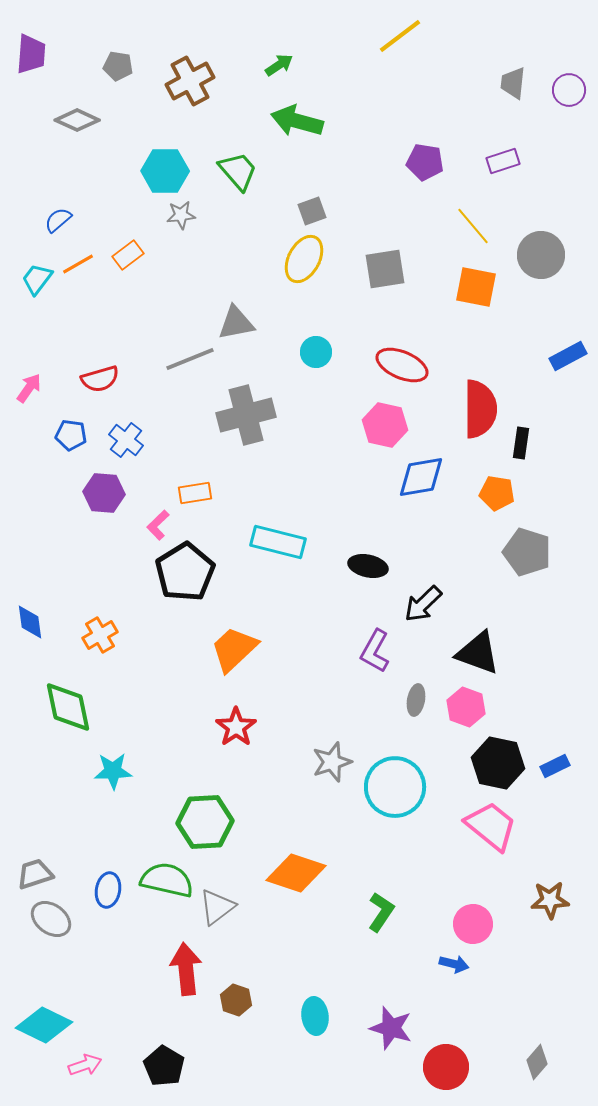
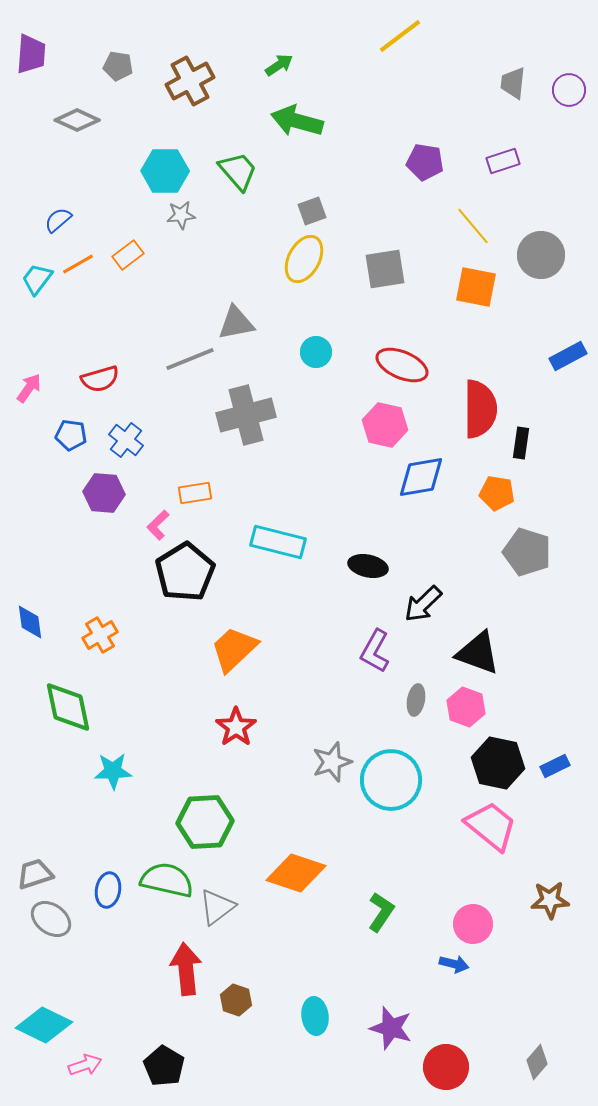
cyan circle at (395, 787): moved 4 px left, 7 px up
